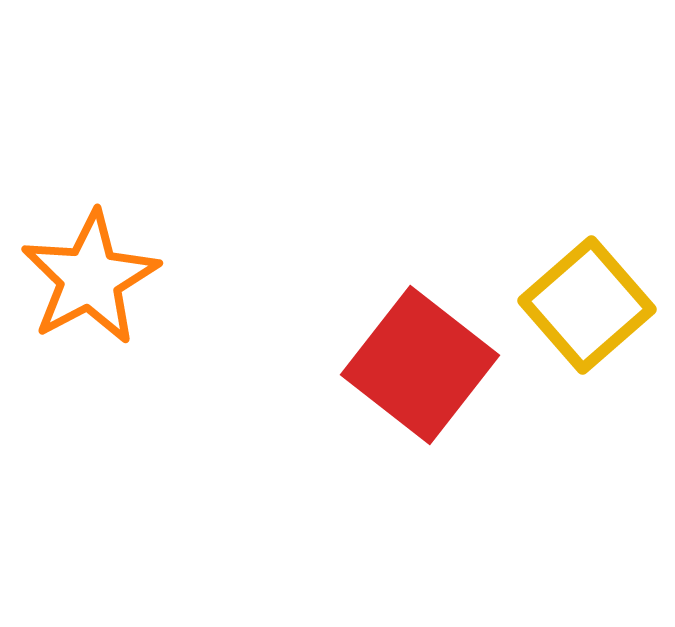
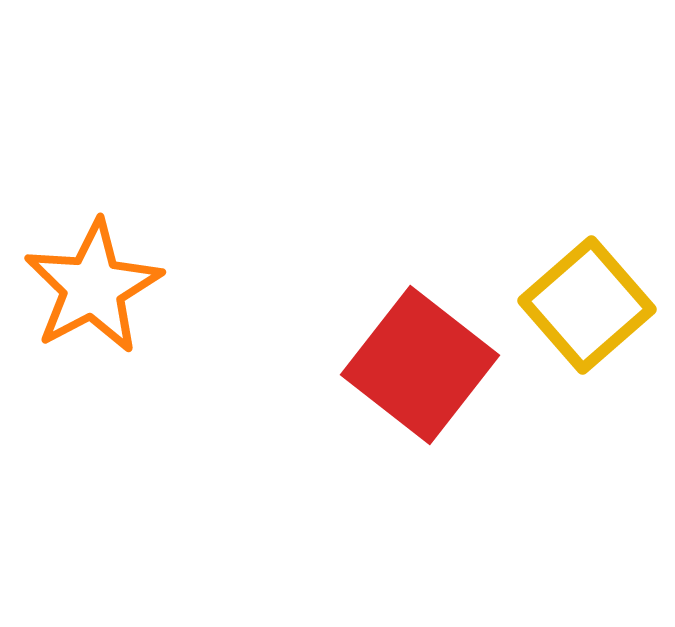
orange star: moved 3 px right, 9 px down
